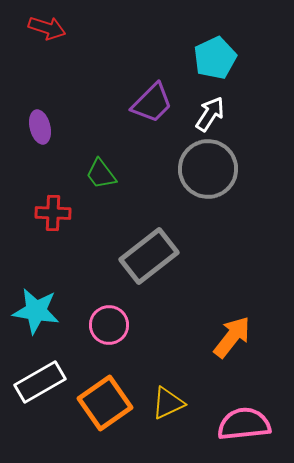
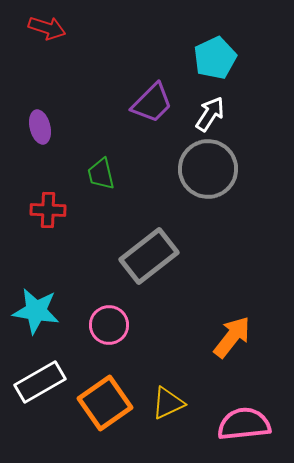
green trapezoid: rotated 24 degrees clockwise
red cross: moved 5 px left, 3 px up
